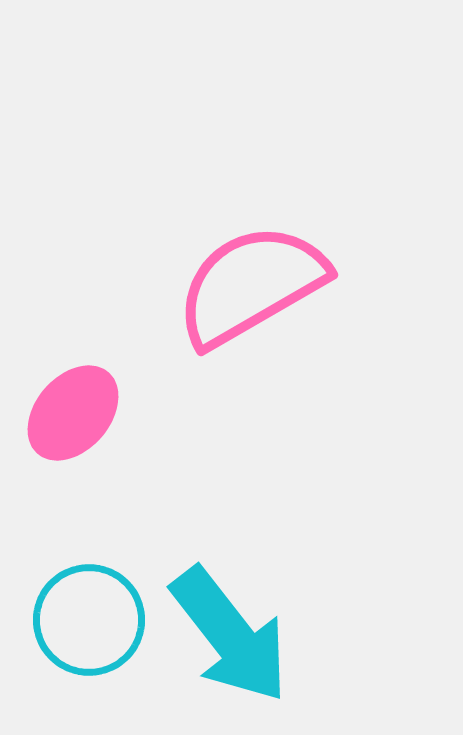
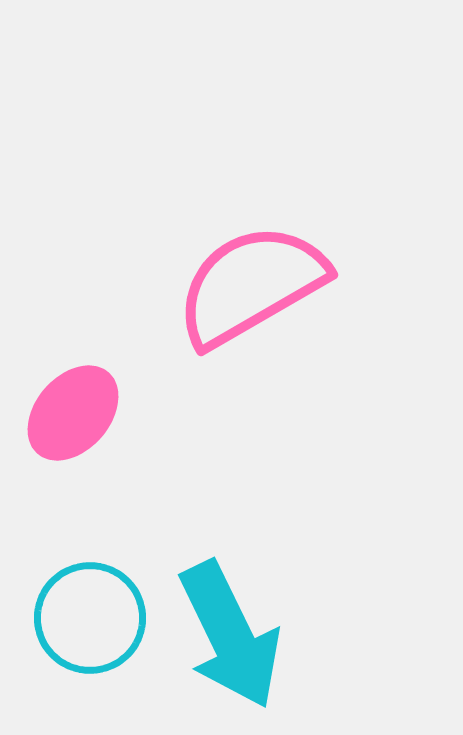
cyan circle: moved 1 px right, 2 px up
cyan arrow: rotated 12 degrees clockwise
